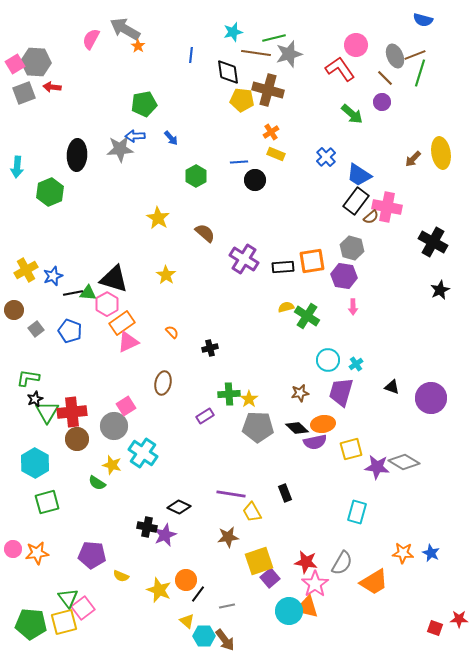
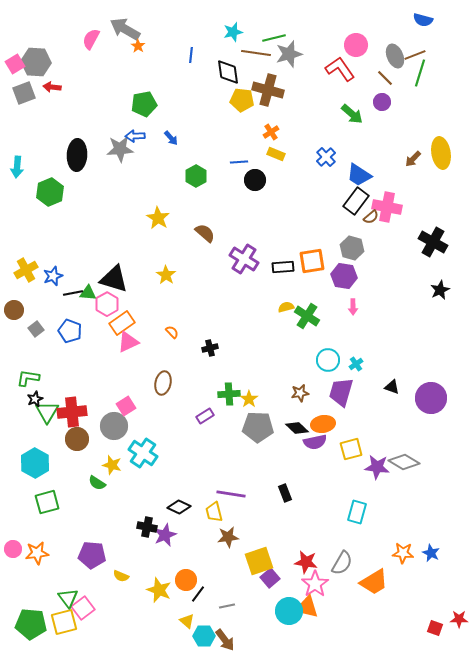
yellow trapezoid at (252, 512): moved 38 px left; rotated 15 degrees clockwise
